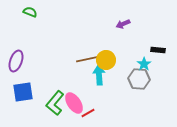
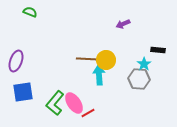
brown line: rotated 15 degrees clockwise
